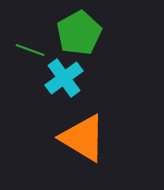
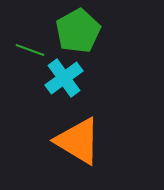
green pentagon: moved 1 px left, 2 px up
orange triangle: moved 5 px left, 3 px down
